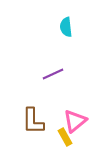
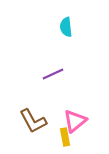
brown L-shape: rotated 28 degrees counterclockwise
yellow rectangle: rotated 18 degrees clockwise
